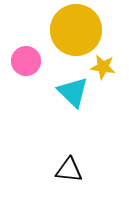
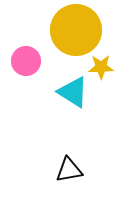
yellow star: moved 2 px left; rotated 10 degrees counterclockwise
cyan triangle: rotated 12 degrees counterclockwise
black triangle: rotated 16 degrees counterclockwise
